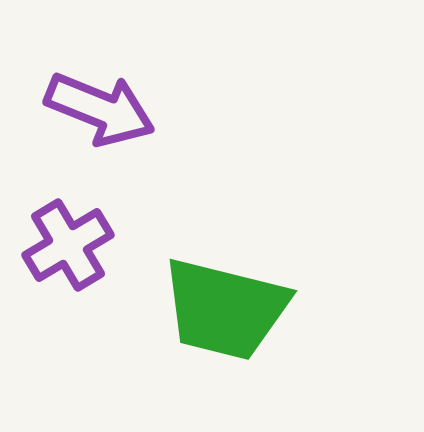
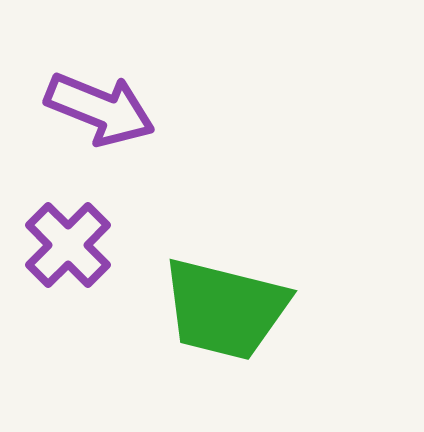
purple cross: rotated 14 degrees counterclockwise
